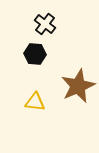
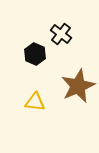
black cross: moved 16 px right, 10 px down
black hexagon: rotated 20 degrees clockwise
